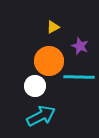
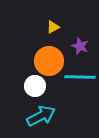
cyan line: moved 1 px right
